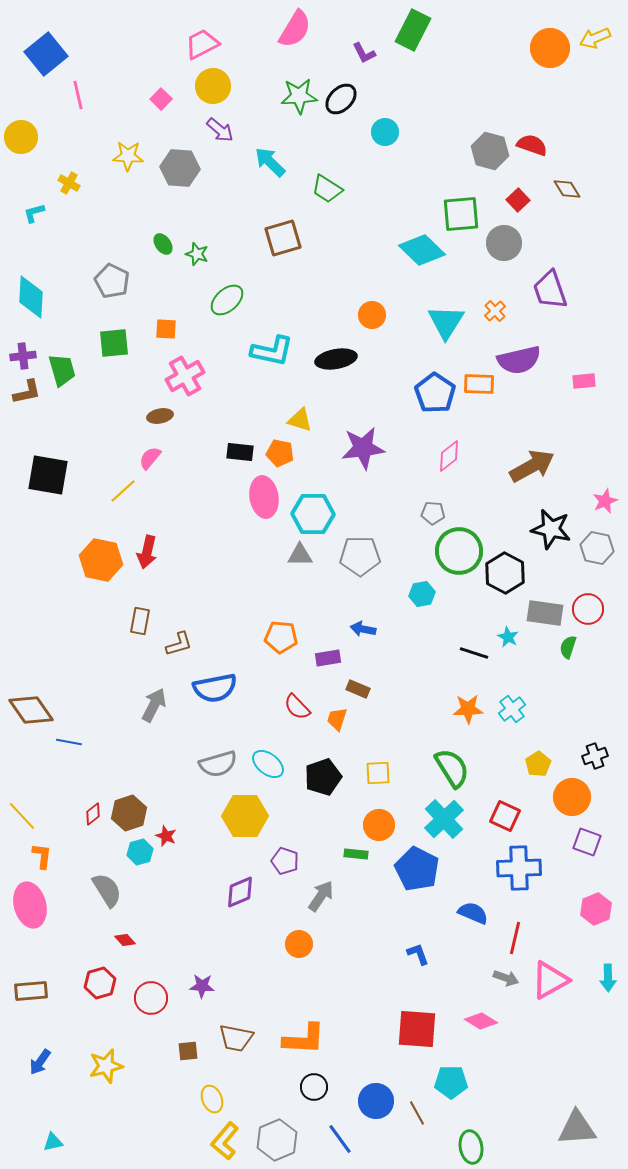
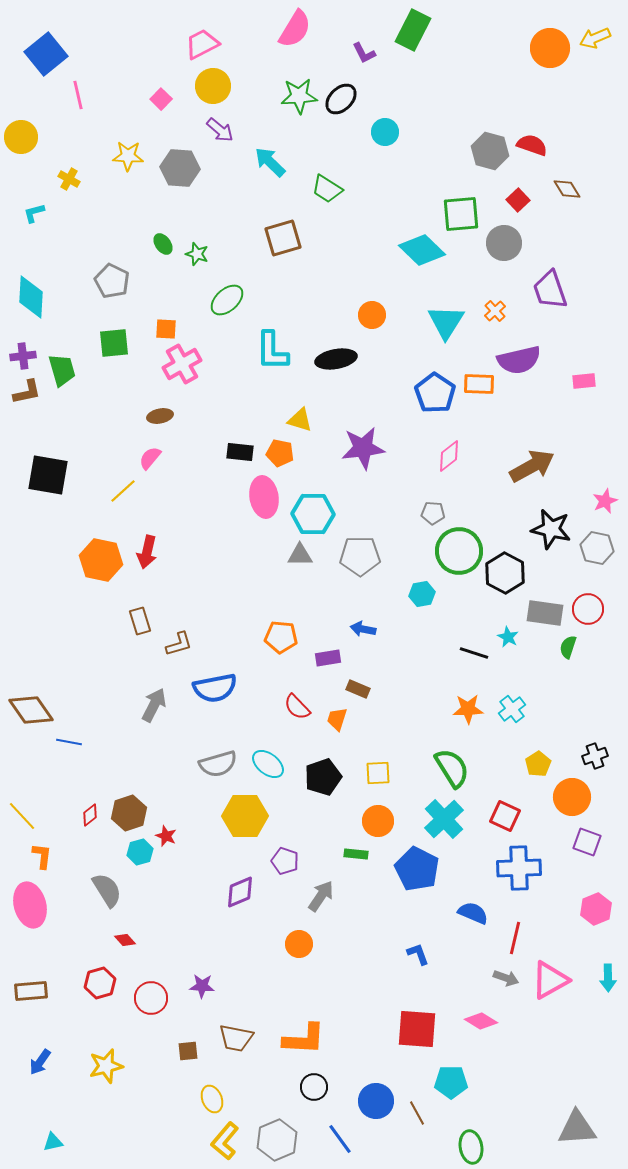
yellow cross at (69, 183): moved 4 px up
cyan L-shape at (272, 351): rotated 78 degrees clockwise
pink cross at (185, 376): moved 3 px left, 12 px up
brown rectangle at (140, 621): rotated 28 degrees counterclockwise
red diamond at (93, 814): moved 3 px left, 1 px down
orange circle at (379, 825): moved 1 px left, 4 px up
